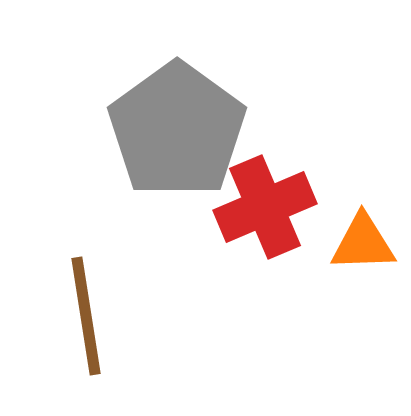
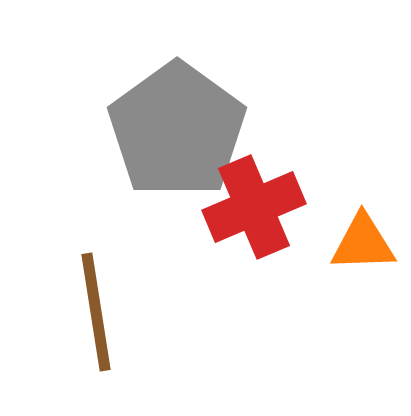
red cross: moved 11 px left
brown line: moved 10 px right, 4 px up
